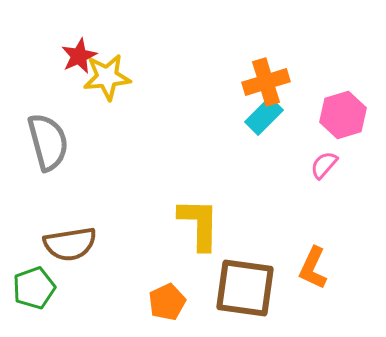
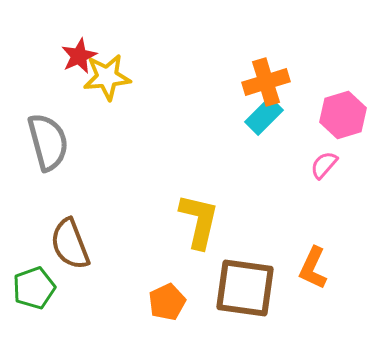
yellow L-shape: moved 3 px up; rotated 12 degrees clockwise
brown semicircle: rotated 78 degrees clockwise
